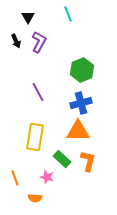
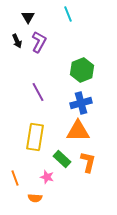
black arrow: moved 1 px right
orange L-shape: moved 1 px down
